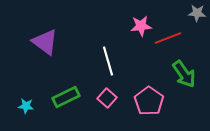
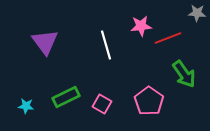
purple triangle: rotated 16 degrees clockwise
white line: moved 2 px left, 16 px up
pink square: moved 5 px left, 6 px down; rotated 12 degrees counterclockwise
